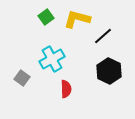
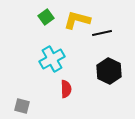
yellow L-shape: moved 1 px down
black line: moved 1 px left, 3 px up; rotated 30 degrees clockwise
gray square: moved 28 px down; rotated 21 degrees counterclockwise
